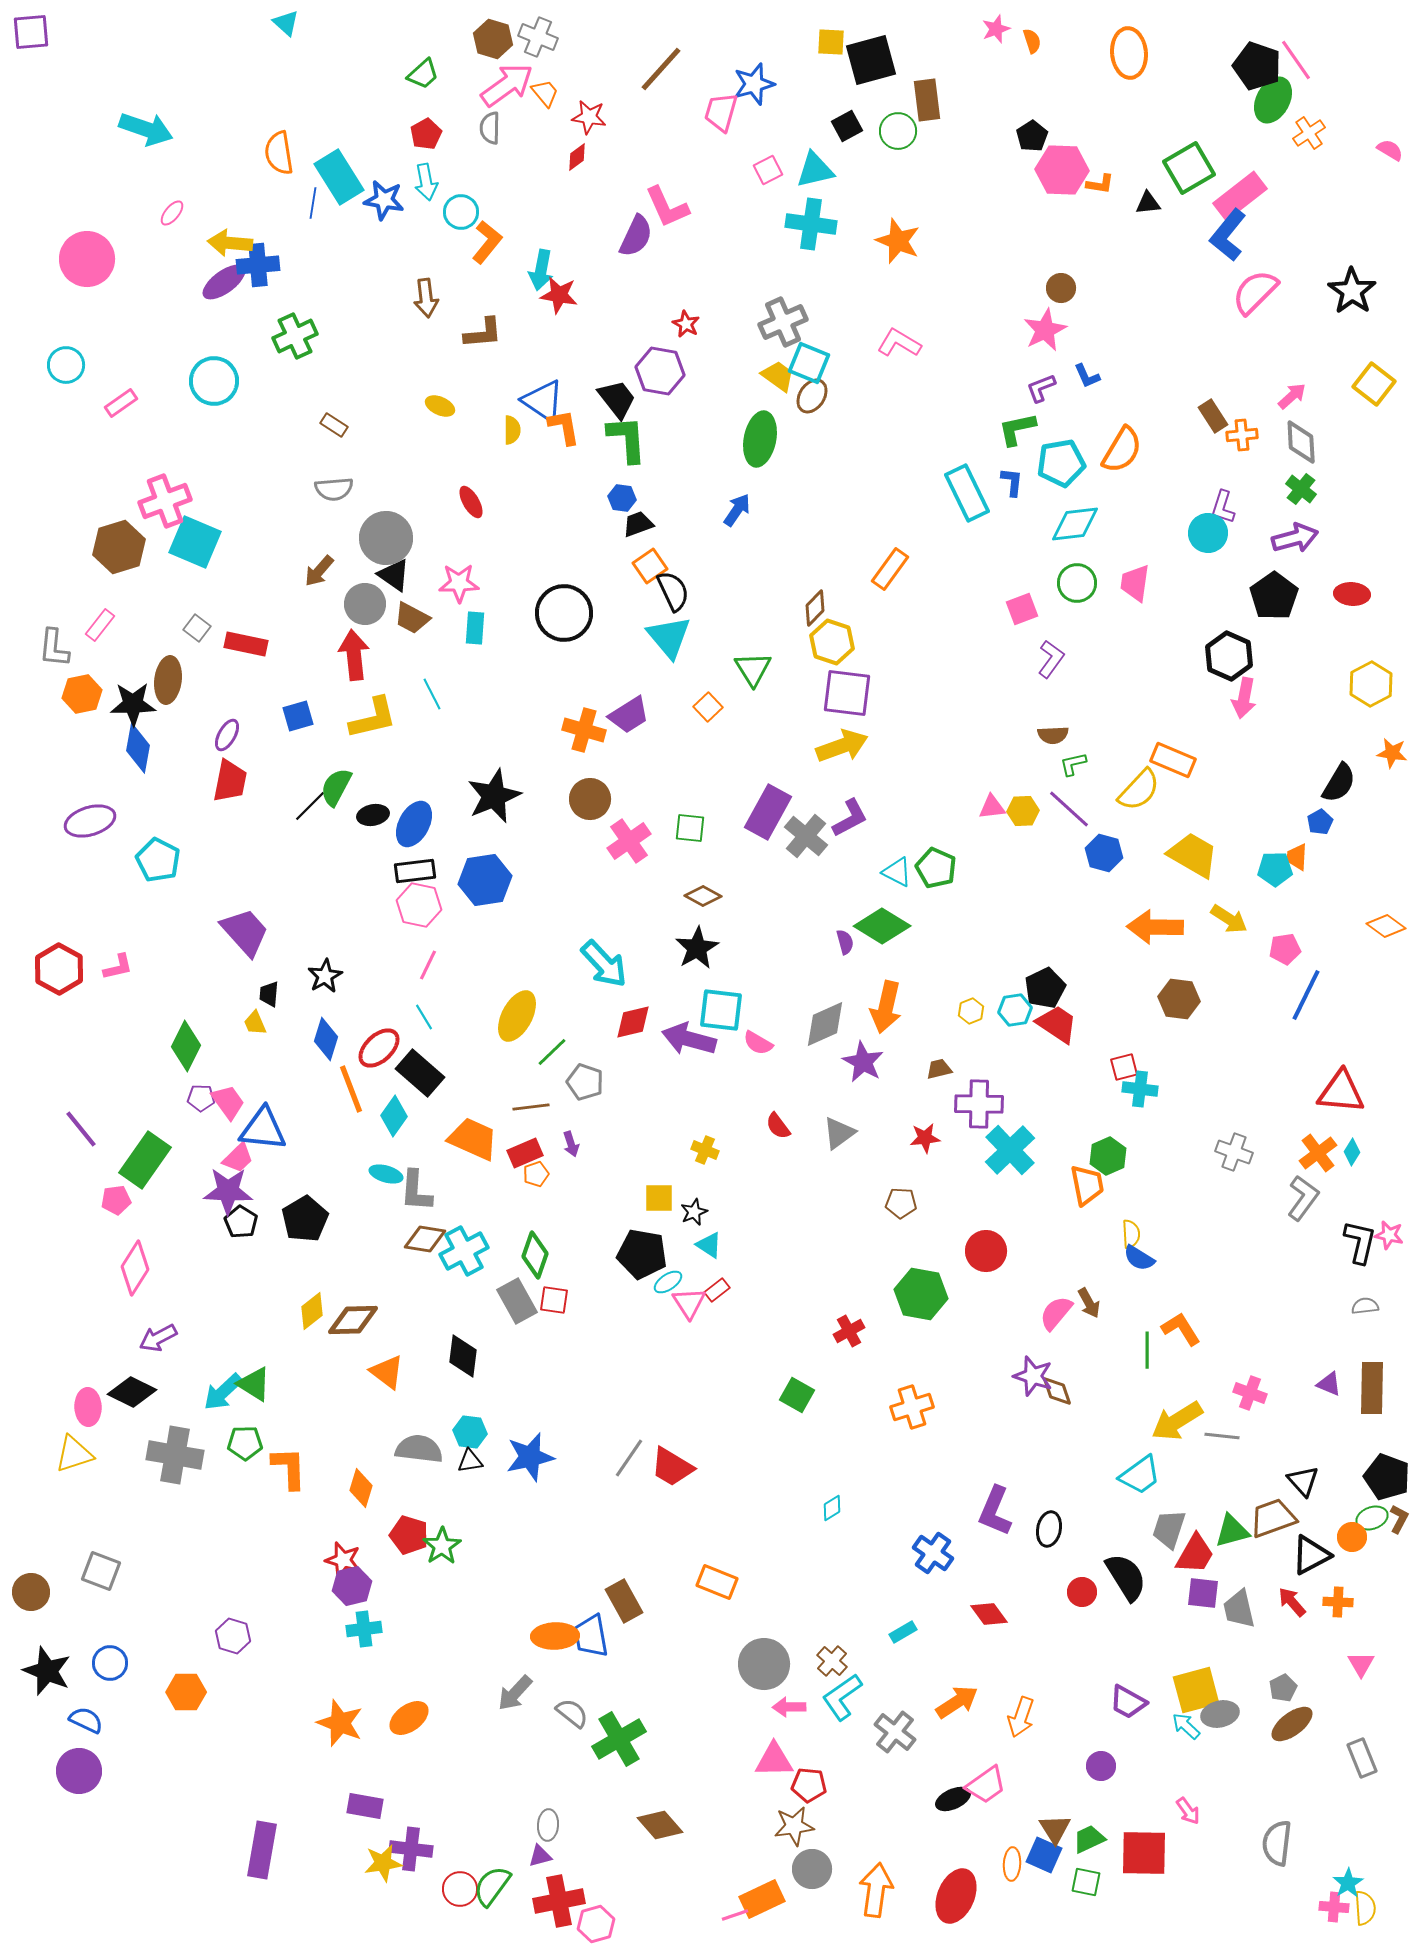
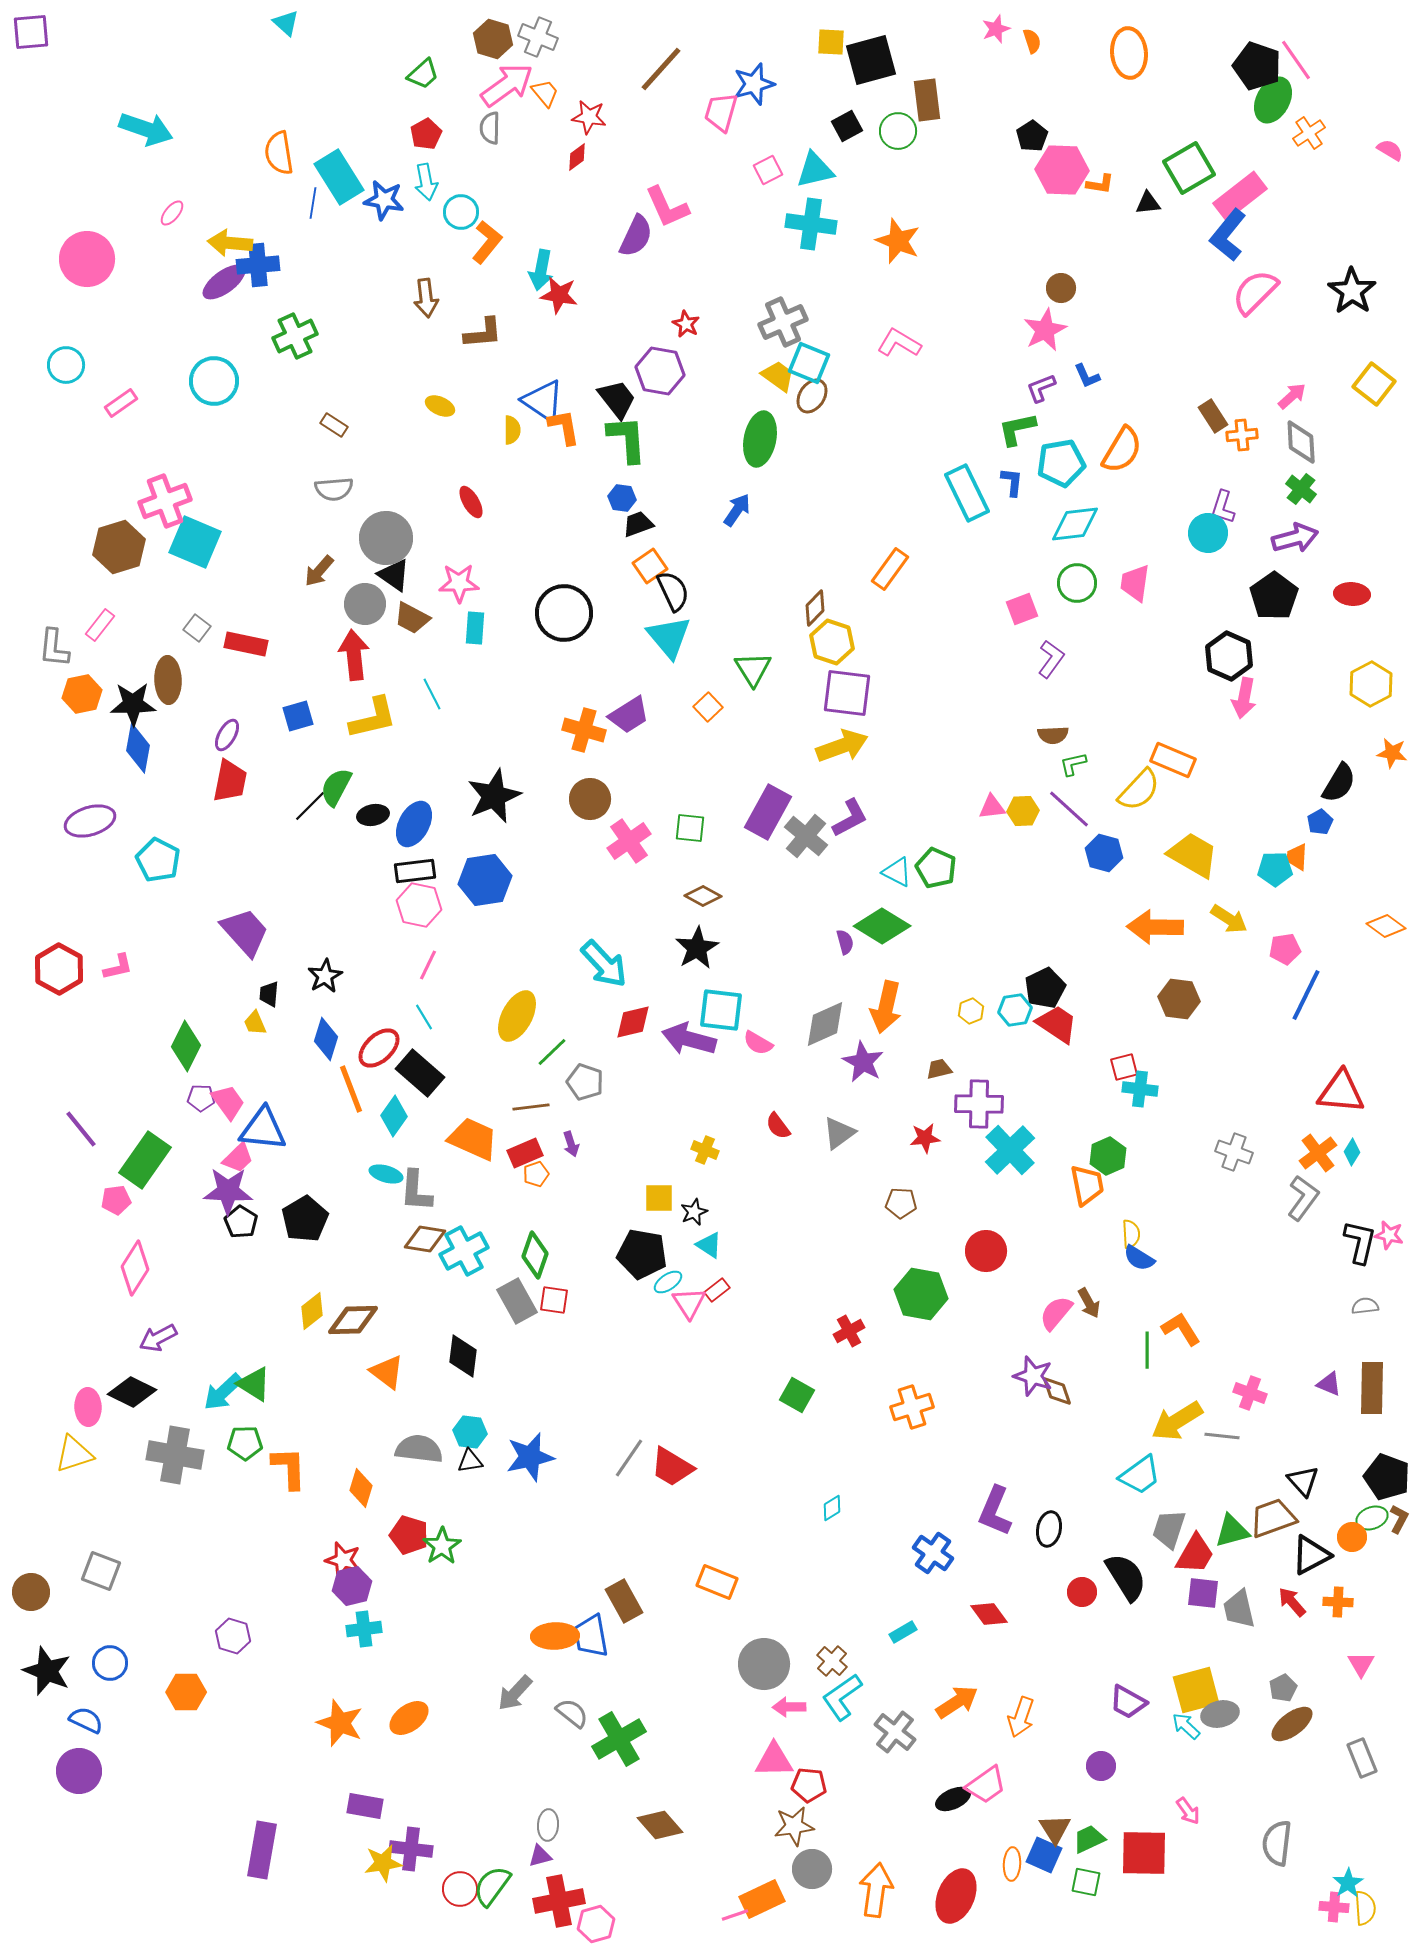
brown ellipse at (168, 680): rotated 9 degrees counterclockwise
